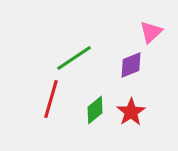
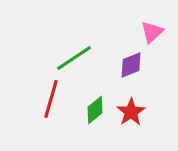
pink triangle: moved 1 px right
